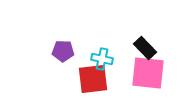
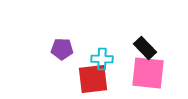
purple pentagon: moved 1 px left, 2 px up
cyan cross: rotated 10 degrees counterclockwise
